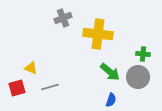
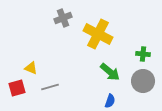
yellow cross: rotated 20 degrees clockwise
gray circle: moved 5 px right, 4 px down
blue semicircle: moved 1 px left, 1 px down
